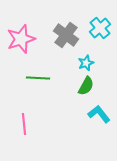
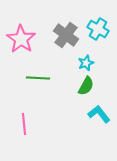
cyan cross: moved 2 px left, 1 px down; rotated 20 degrees counterclockwise
pink star: rotated 20 degrees counterclockwise
